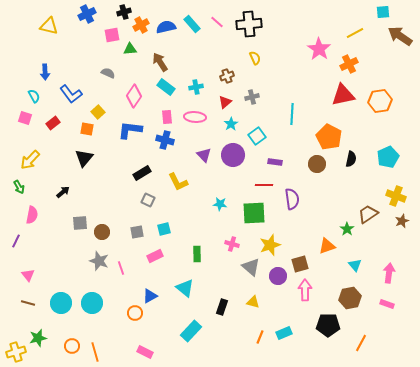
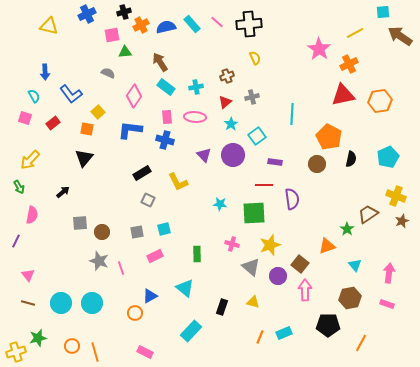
green triangle at (130, 49): moved 5 px left, 3 px down
brown square at (300, 264): rotated 36 degrees counterclockwise
